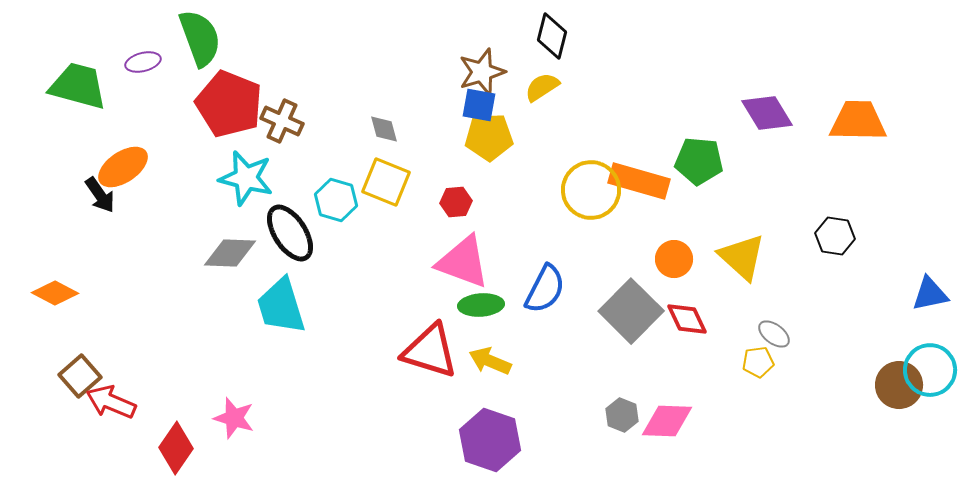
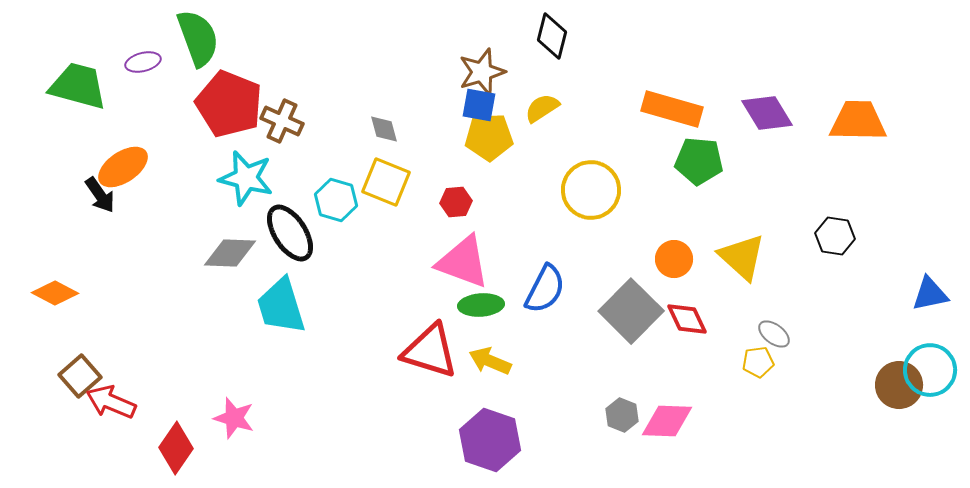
green semicircle at (200, 38): moved 2 px left
yellow semicircle at (542, 87): moved 21 px down
orange rectangle at (639, 181): moved 33 px right, 72 px up
